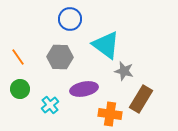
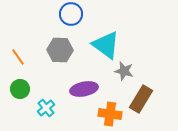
blue circle: moved 1 px right, 5 px up
gray hexagon: moved 7 px up
cyan cross: moved 4 px left, 3 px down
